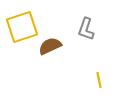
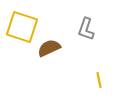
yellow square: rotated 36 degrees clockwise
brown semicircle: moved 1 px left, 2 px down
